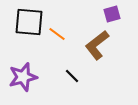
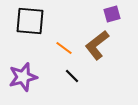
black square: moved 1 px right, 1 px up
orange line: moved 7 px right, 14 px down
